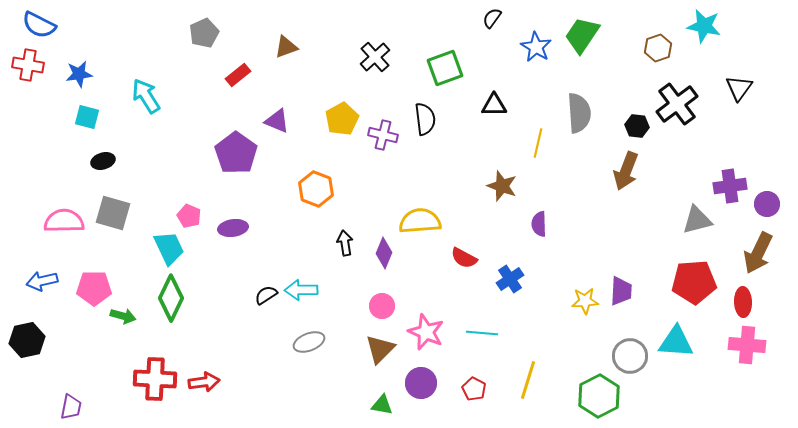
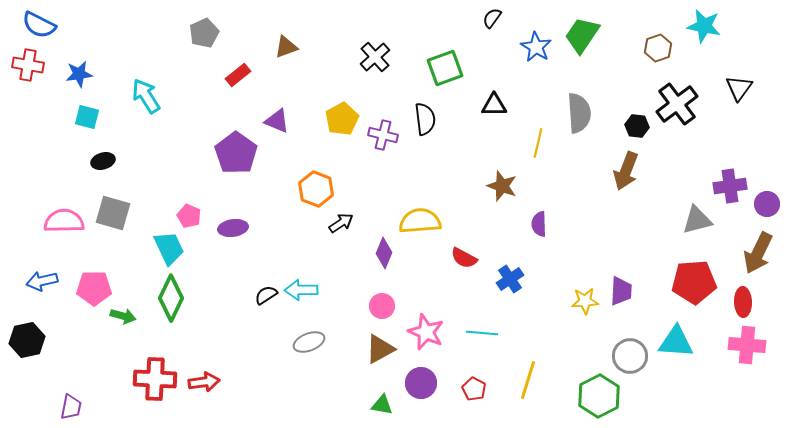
black arrow at (345, 243): moved 4 px left, 20 px up; rotated 65 degrees clockwise
brown triangle at (380, 349): rotated 16 degrees clockwise
